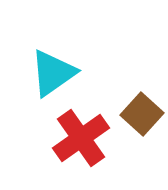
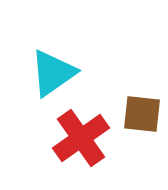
brown square: rotated 36 degrees counterclockwise
